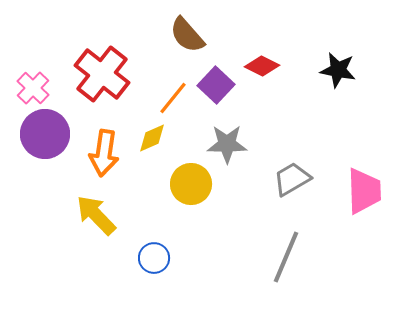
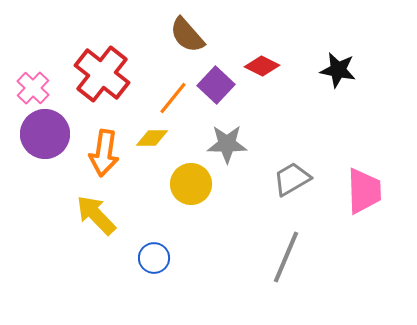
yellow diamond: rotated 24 degrees clockwise
